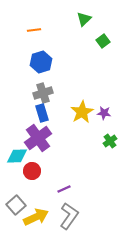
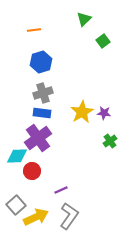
blue rectangle: rotated 66 degrees counterclockwise
purple line: moved 3 px left, 1 px down
